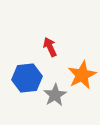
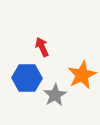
red arrow: moved 8 px left
blue hexagon: rotated 8 degrees clockwise
